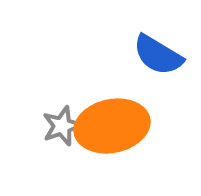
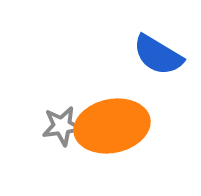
gray star: rotated 12 degrees clockwise
